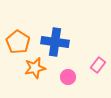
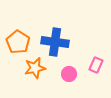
pink rectangle: moved 2 px left; rotated 14 degrees counterclockwise
pink circle: moved 1 px right, 3 px up
